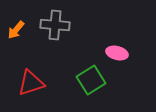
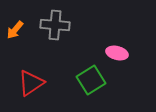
orange arrow: moved 1 px left
red triangle: rotated 16 degrees counterclockwise
